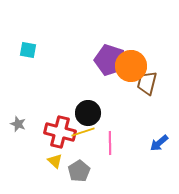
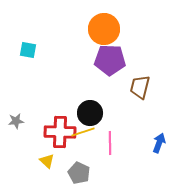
purple pentagon: rotated 16 degrees counterclockwise
orange circle: moved 27 px left, 37 px up
brown trapezoid: moved 7 px left, 4 px down
black circle: moved 2 px right
gray star: moved 2 px left, 3 px up; rotated 28 degrees counterclockwise
red cross: rotated 12 degrees counterclockwise
blue arrow: rotated 150 degrees clockwise
yellow triangle: moved 8 px left
gray pentagon: moved 2 px down; rotated 15 degrees counterclockwise
